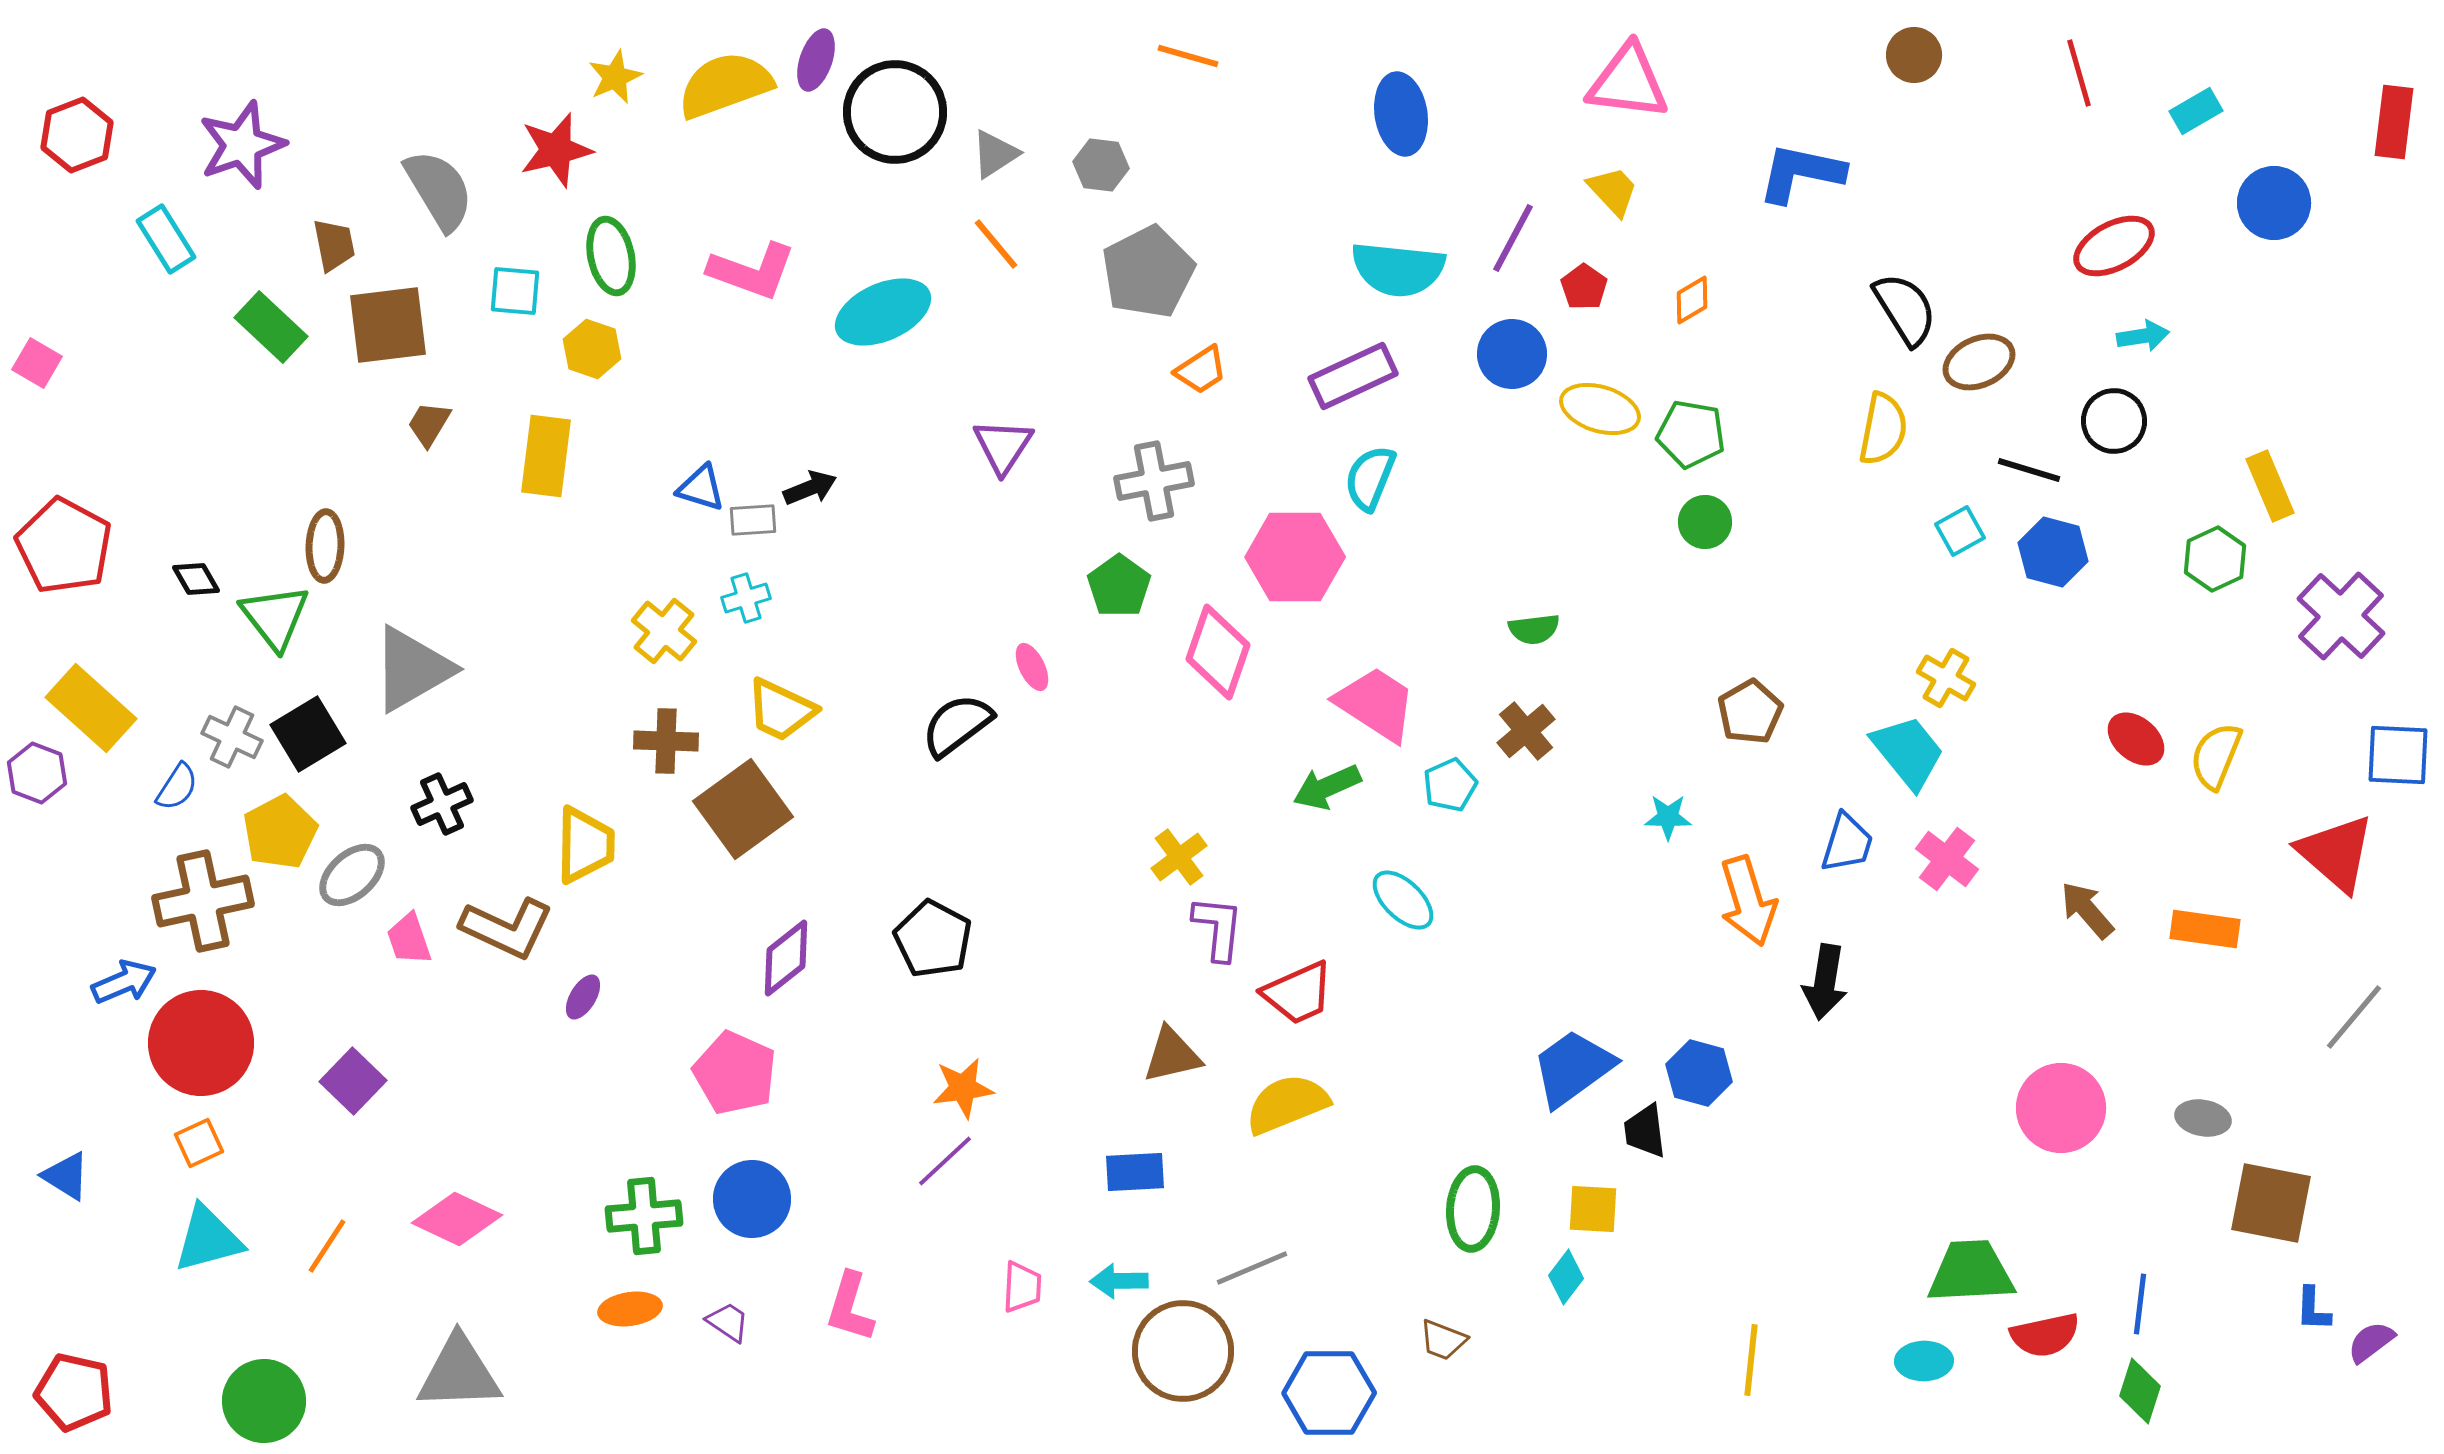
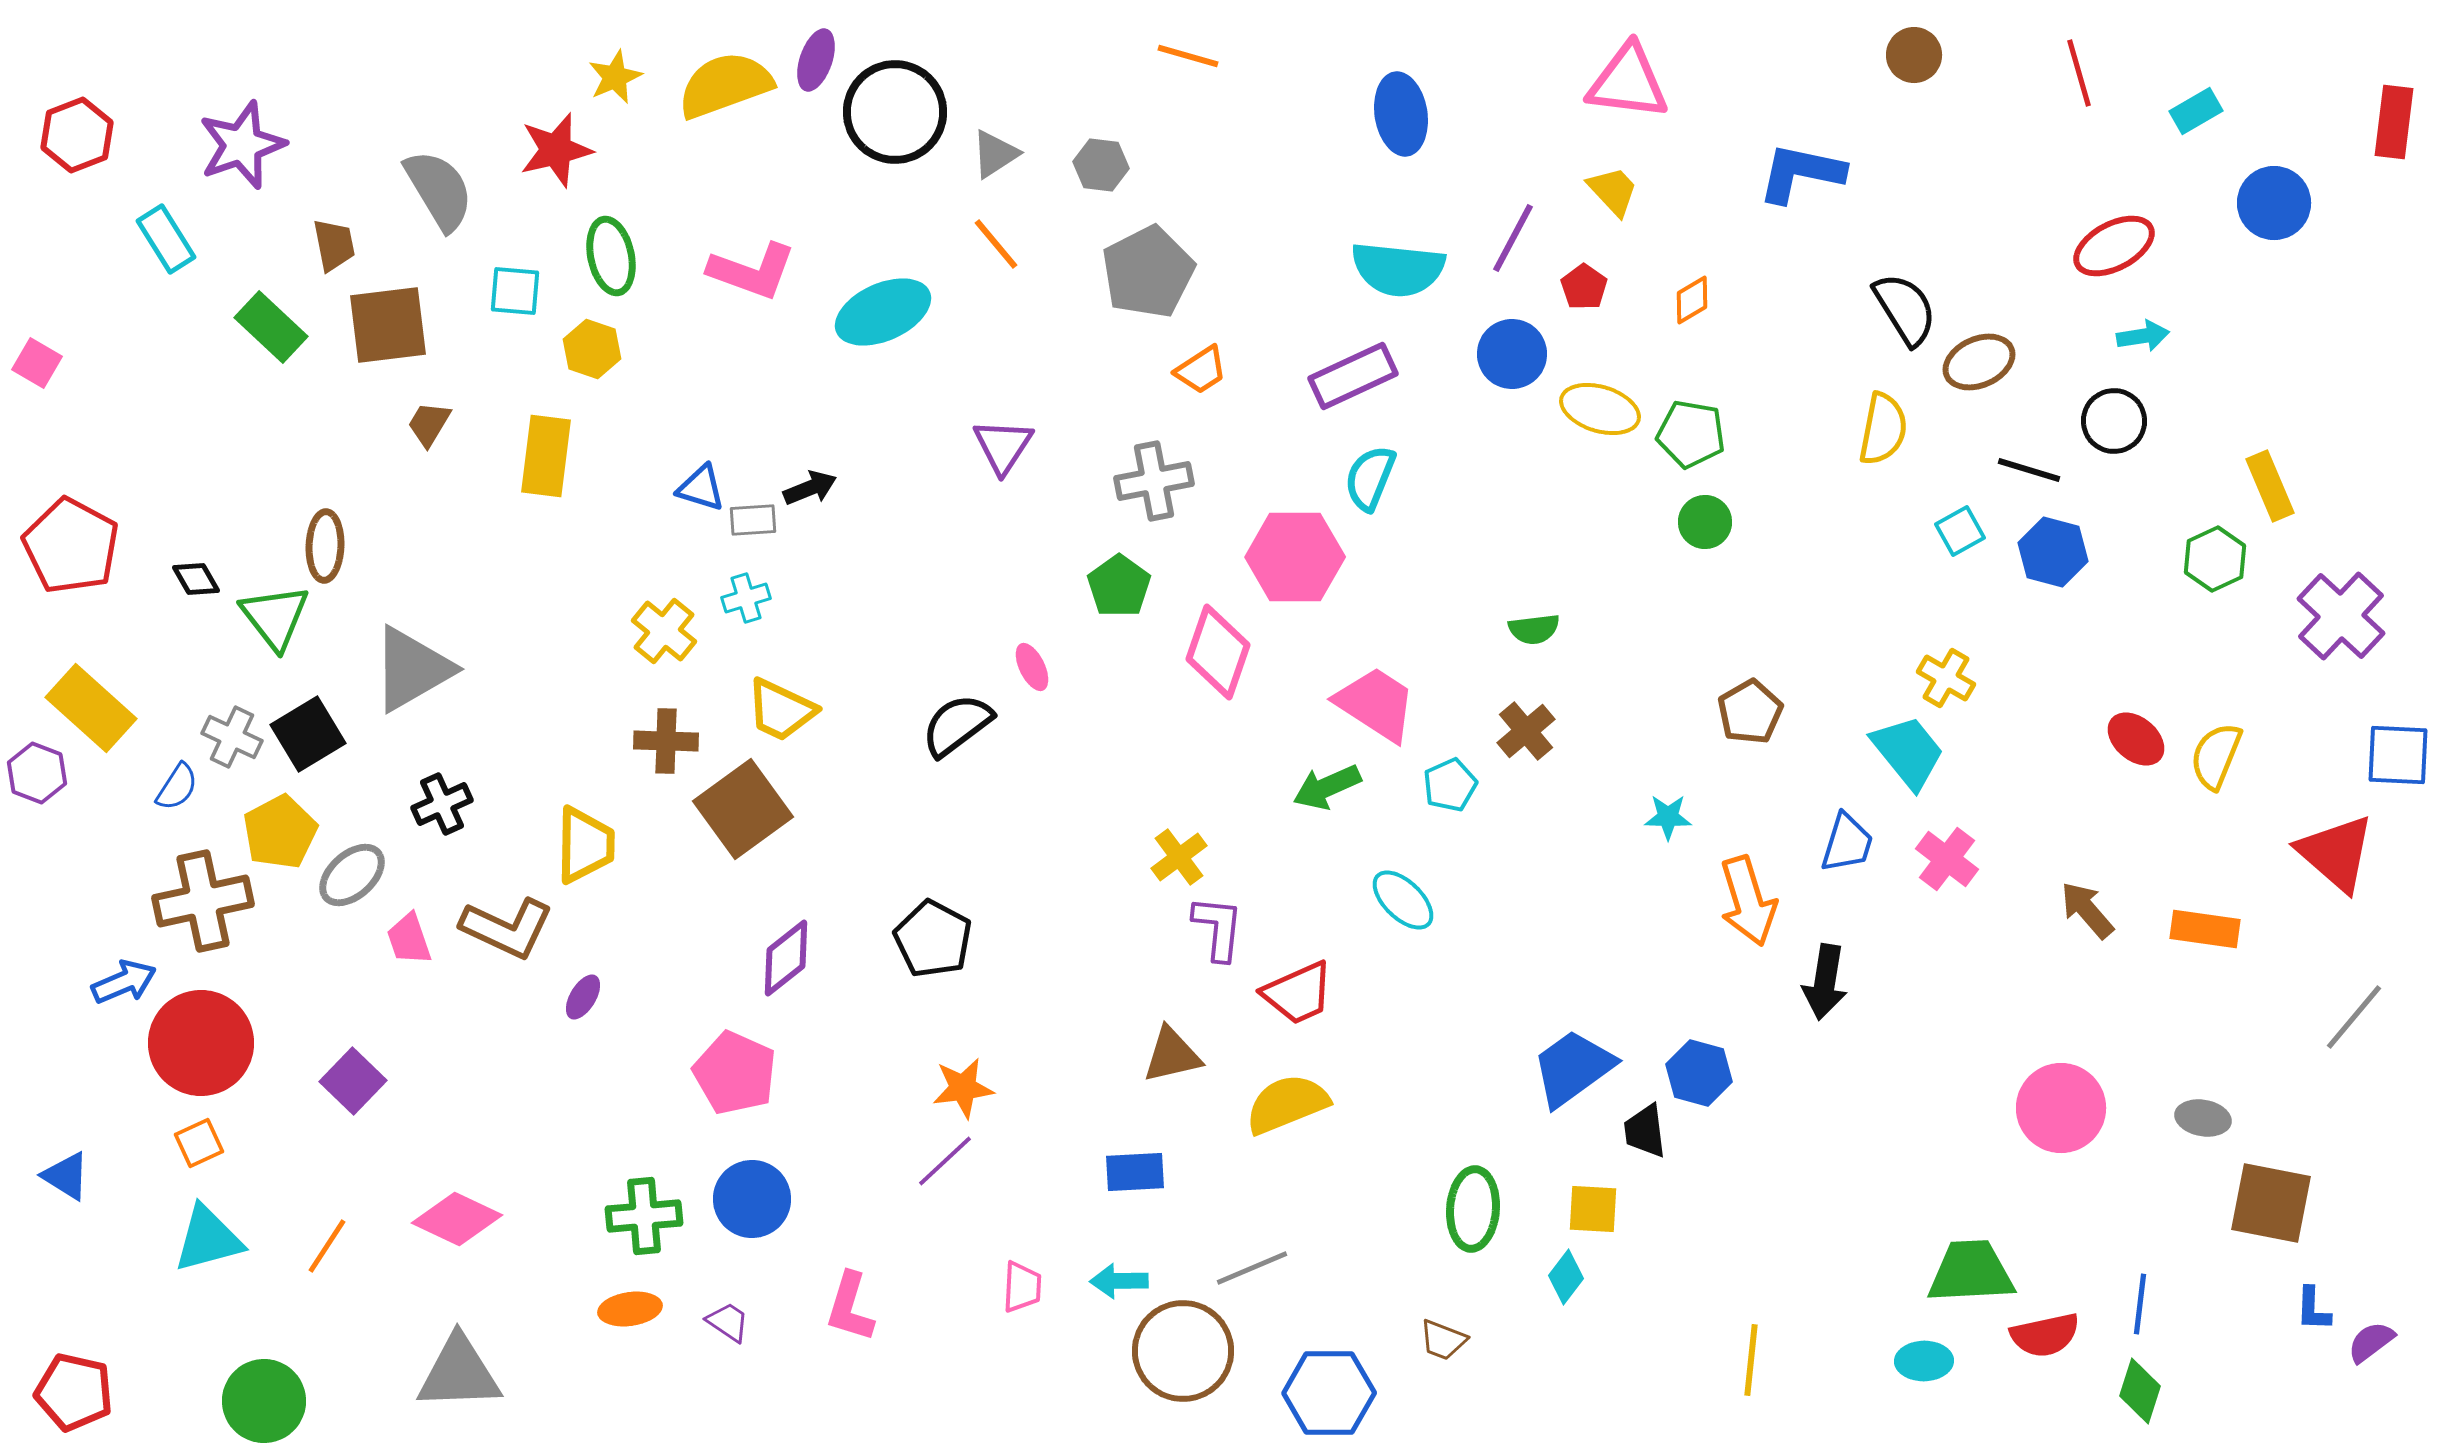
red pentagon at (64, 546): moved 7 px right
